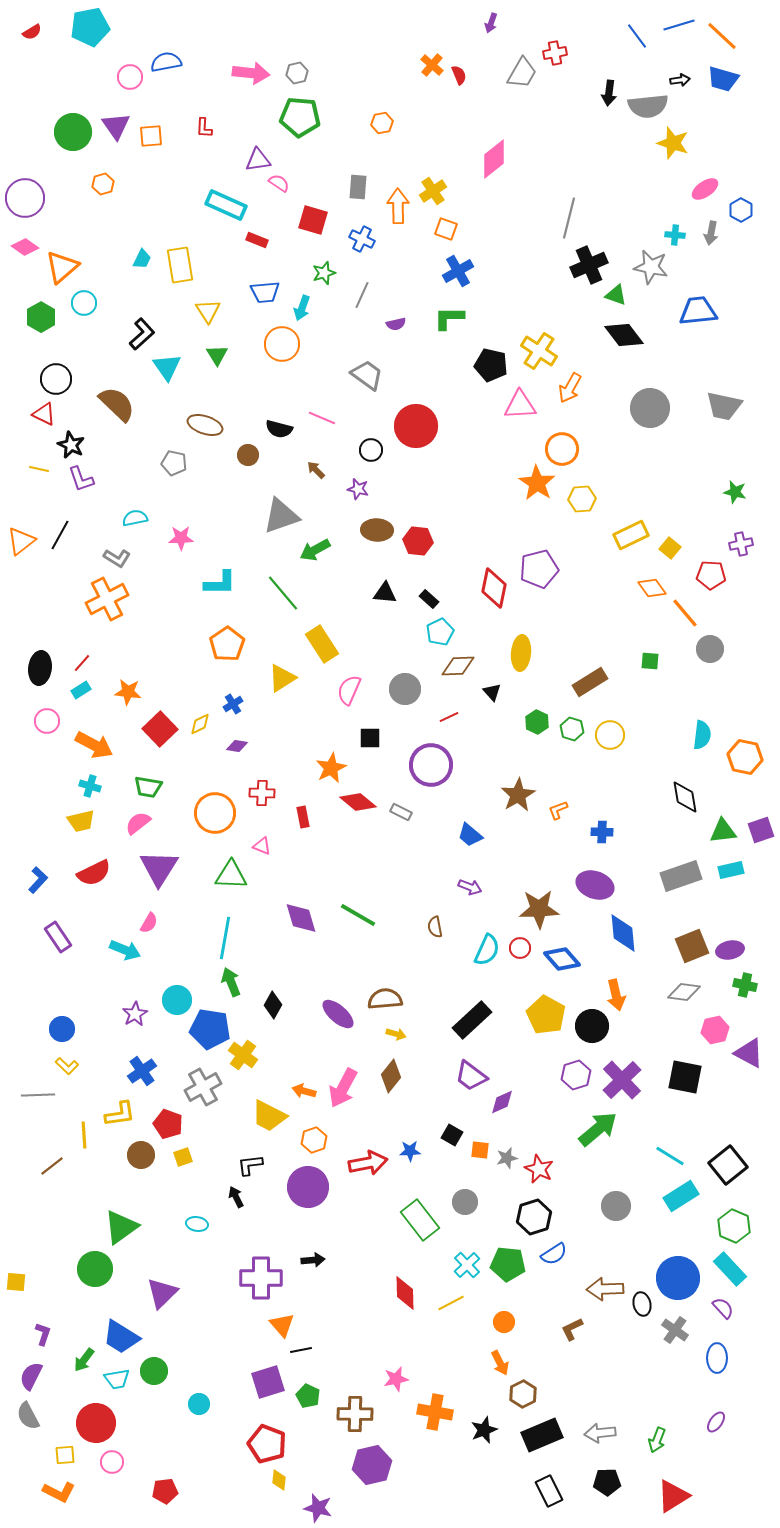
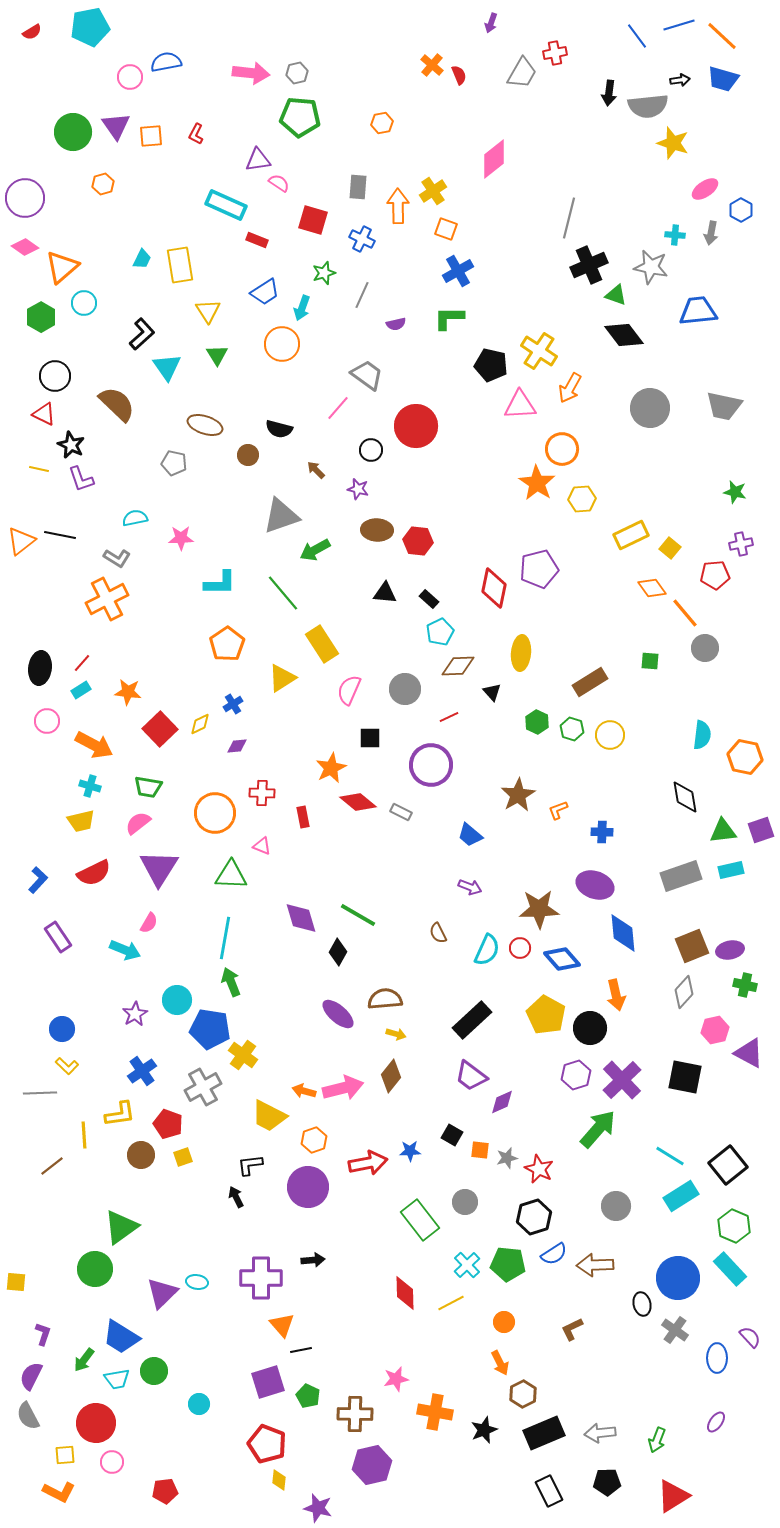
red L-shape at (204, 128): moved 8 px left, 6 px down; rotated 25 degrees clockwise
blue trapezoid at (265, 292): rotated 28 degrees counterclockwise
black circle at (56, 379): moved 1 px left, 3 px up
pink line at (322, 418): moved 16 px right, 10 px up; rotated 72 degrees counterclockwise
black line at (60, 535): rotated 72 degrees clockwise
red pentagon at (711, 575): moved 4 px right; rotated 8 degrees counterclockwise
gray circle at (710, 649): moved 5 px left, 1 px up
purple diamond at (237, 746): rotated 15 degrees counterclockwise
brown semicircle at (435, 927): moved 3 px right, 6 px down; rotated 15 degrees counterclockwise
gray diamond at (684, 992): rotated 56 degrees counterclockwise
black diamond at (273, 1005): moved 65 px right, 53 px up
black circle at (592, 1026): moved 2 px left, 2 px down
pink arrow at (343, 1088): rotated 132 degrees counterclockwise
gray line at (38, 1095): moved 2 px right, 2 px up
green arrow at (598, 1129): rotated 9 degrees counterclockwise
cyan ellipse at (197, 1224): moved 58 px down
brown arrow at (605, 1289): moved 10 px left, 24 px up
purple semicircle at (723, 1308): moved 27 px right, 29 px down
black rectangle at (542, 1435): moved 2 px right, 2 px up
